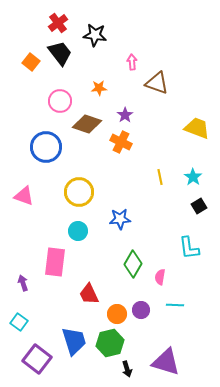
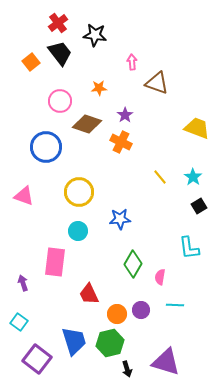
orange square: rotated 12 degrees clockwise
yellow line: rotated 28 degrees counterclockwise
